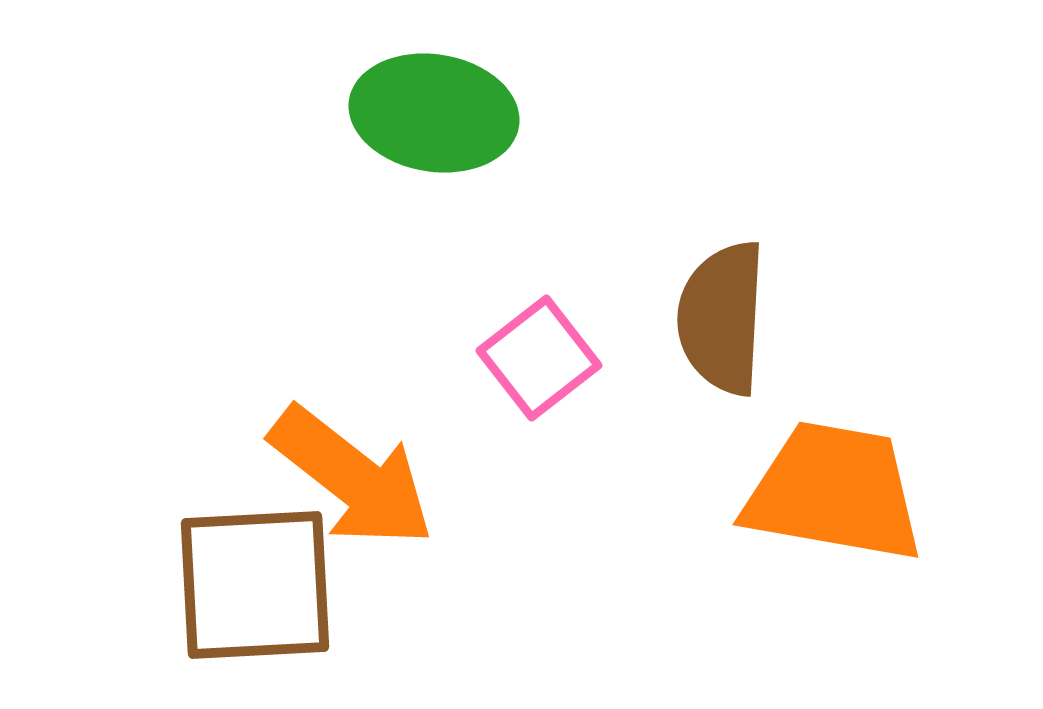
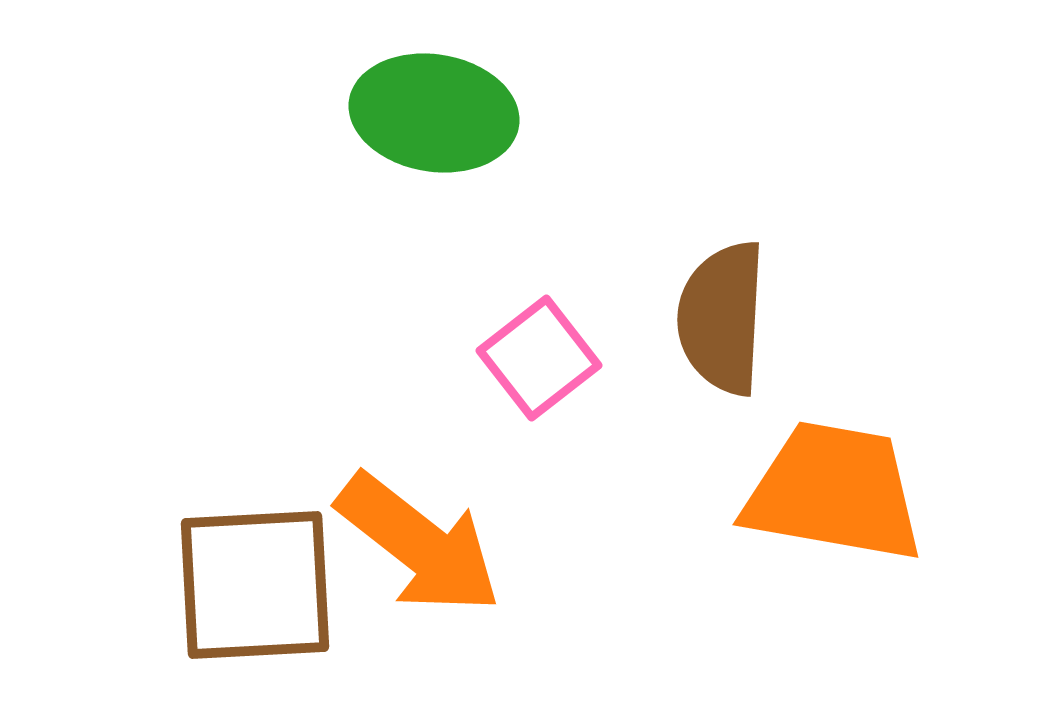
orange arrow: moved 67 px right, 67 px down
